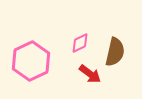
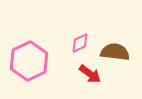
brown semicircle: rotated 96 degrees counterclockwise
pink hexagon: moved 2 px left
